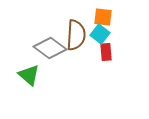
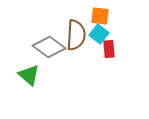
orange square: moved 3 px left, 1 px up
cyan square: moved 1 px left
gray diamond: moved 1 px left, 1 px up
red rectangle: moved 3 px right, 3 px up
